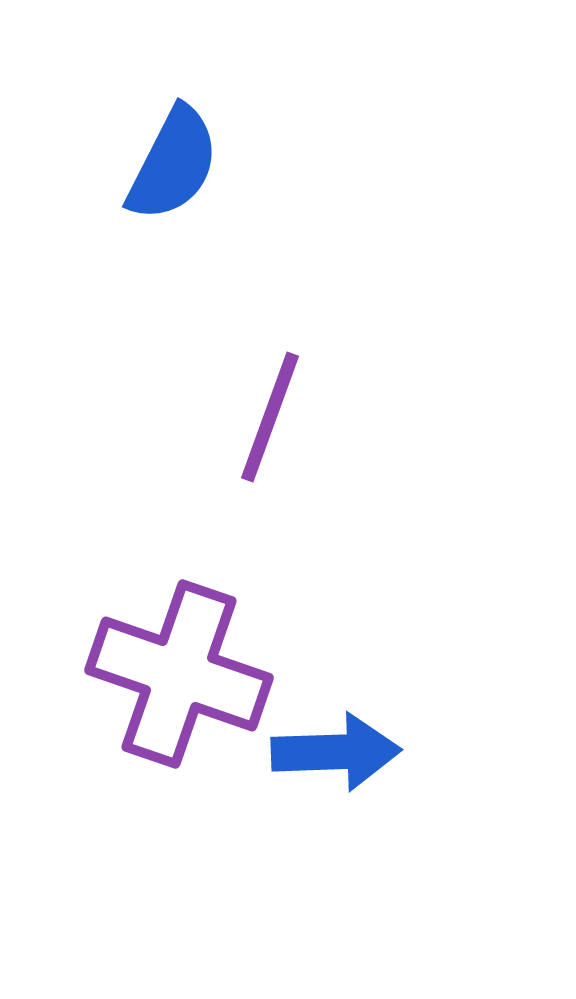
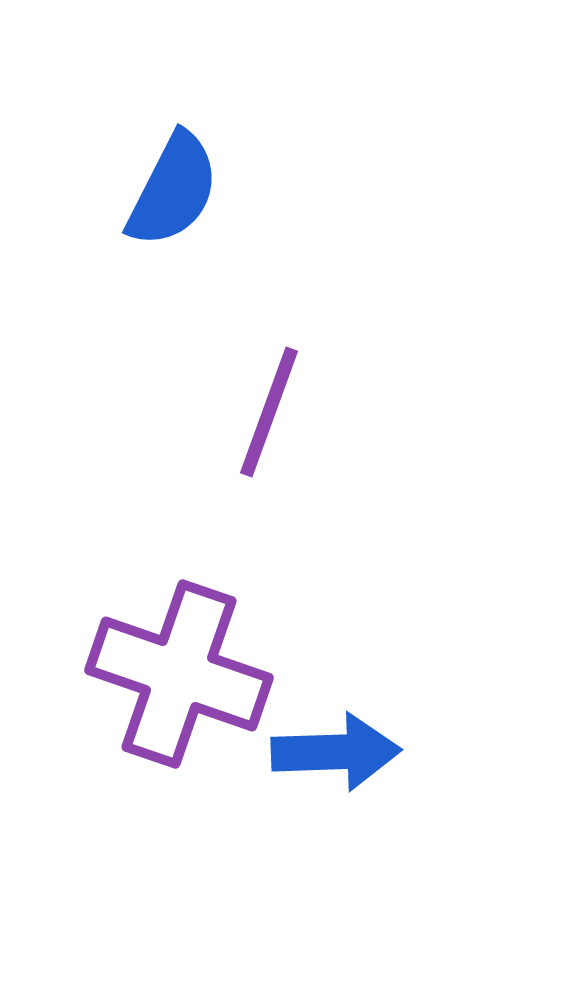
blue semicircle: moved 26 px down
purple line: moved 1 px left, 5 px up
